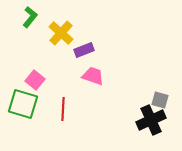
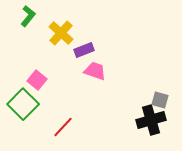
green L-shape: moved 2 px left, 1 px up
pink trapezoid: moved 2 px right, 5 px up
pink square: moved 2 px right
green square: rotated 28 degrees clockwise
red line: moved 18 px down; rotated 40 degrees clockwise
black cross: rotated 8 degrees clockwise
